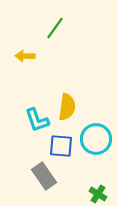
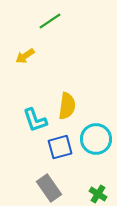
green line: moved 5 px left, 7 px up; rotated 20 degrees clockwise
yellow arrow: rotated 36 degrees counterclockwise
yellow semicircle: moved 1 px up
cyan L-shape: moved 2 px left
blue square: moved 1 px left, 1 px down; rotated 20 degrees counterclockwise
gray rectangle: moved 5 px right, 12 px down
